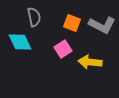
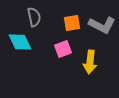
orange square: rotated 30 degrees counterclockwise
pink square: rotated 12 degrees clockwise
yellow arrow: rotated 90 degrees counterclockwise
